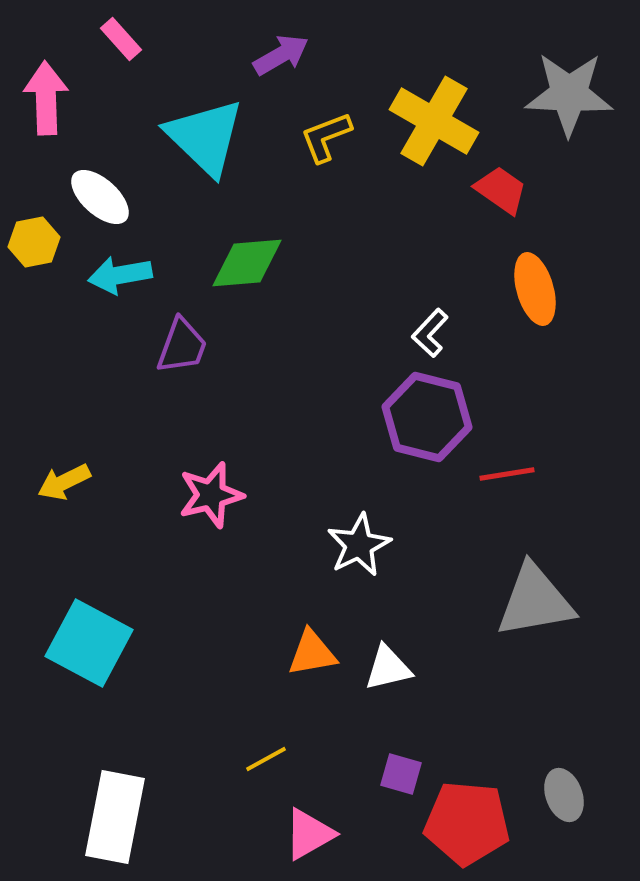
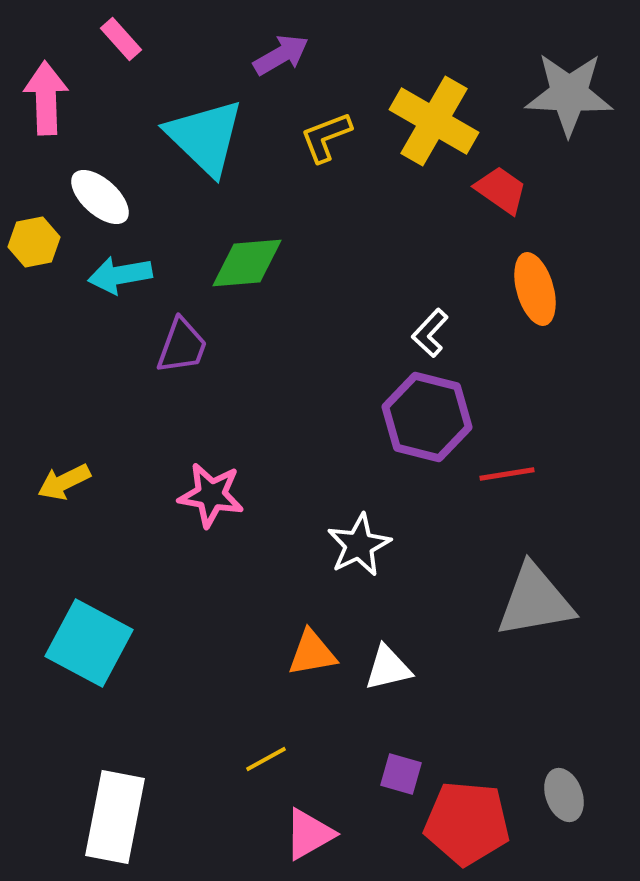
pink star: rotated 24 degrees clockwise
